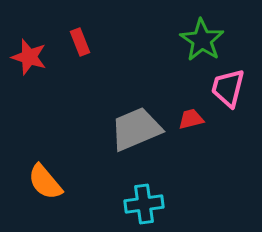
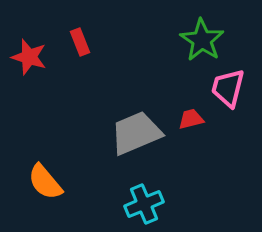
gray trapezoid: moved 4 px down
cyan cross: rotated 15 degrees counterclockwise
